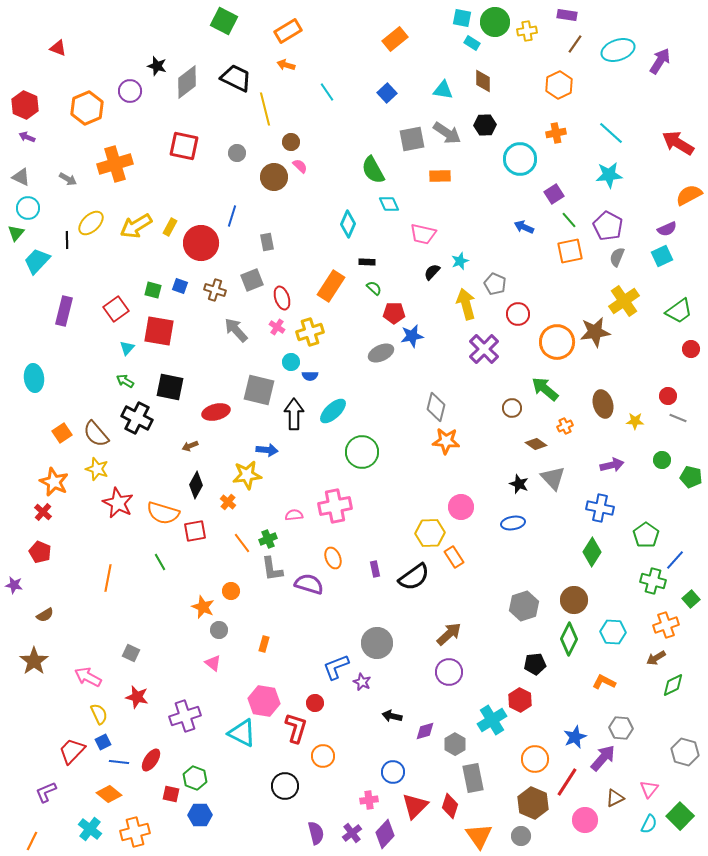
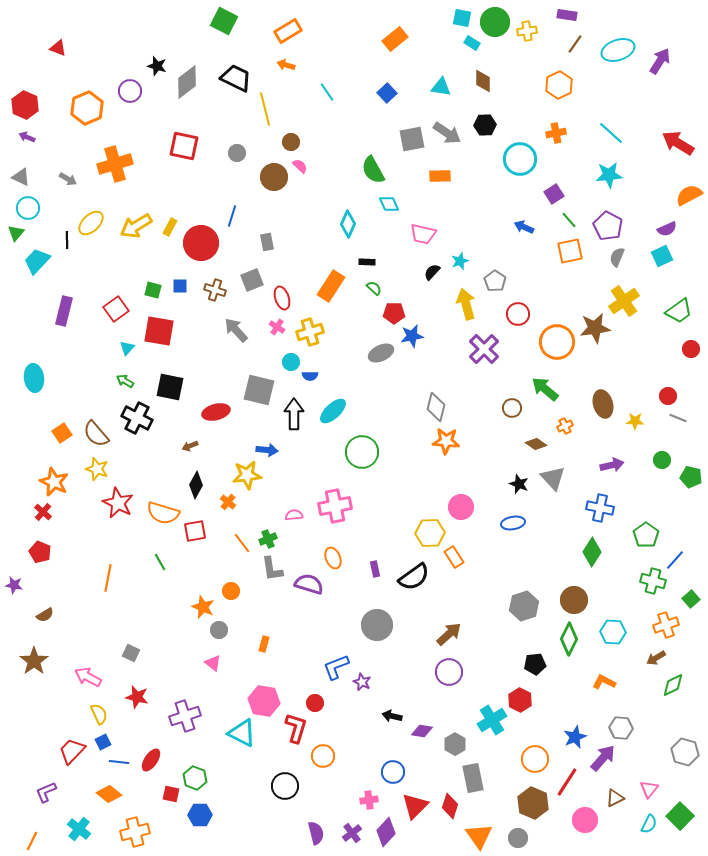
cyan triangle at (443, 90): moved 2 px left, 3 px up
gray pentagon at (495, 284): moved 3 px up; rotated 10 degrees clockwise
blue square at (180, 286): rotated 21 degrees counterclockwise
brown star at (595, 332): moved 4 px up
gray circle at (377, 643): moved 18 px up
purple diamond at (425, 731): moved 3 px left; rotated 25 degrees clockwise
cyan cross at (90, 829): moved 11 px left
purple diamond at (385, 834): moved 1 px right, 2 px up
gray circle at (521, 836): moved 3 px left, 2 px down
